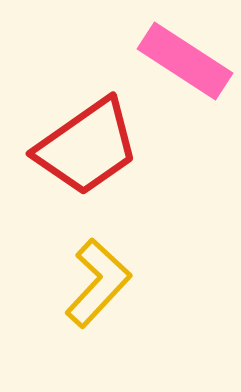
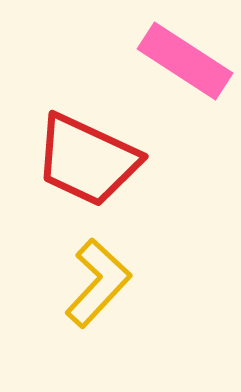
red trapezoid: moved 13 px down; rotated 60 degrees clockwise
